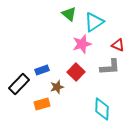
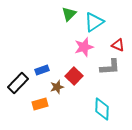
green triangle: rotated 35 degrees clockwise
pink star: moved 2 px right, 3 px down
red square: moved 2 px left, 4 px down
black rectangle: moved 1 px left, 1 px up
orange rectangle: moved 2 px left
